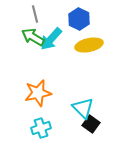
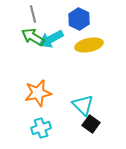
gray line: moved 2 px left
cyan arrow: rotated 20 degrees clockwise
cyan triangle: moved 3 px up
